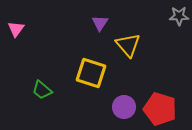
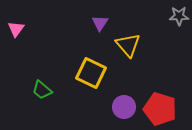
yellow square: rotated 8 degrees clockwise
